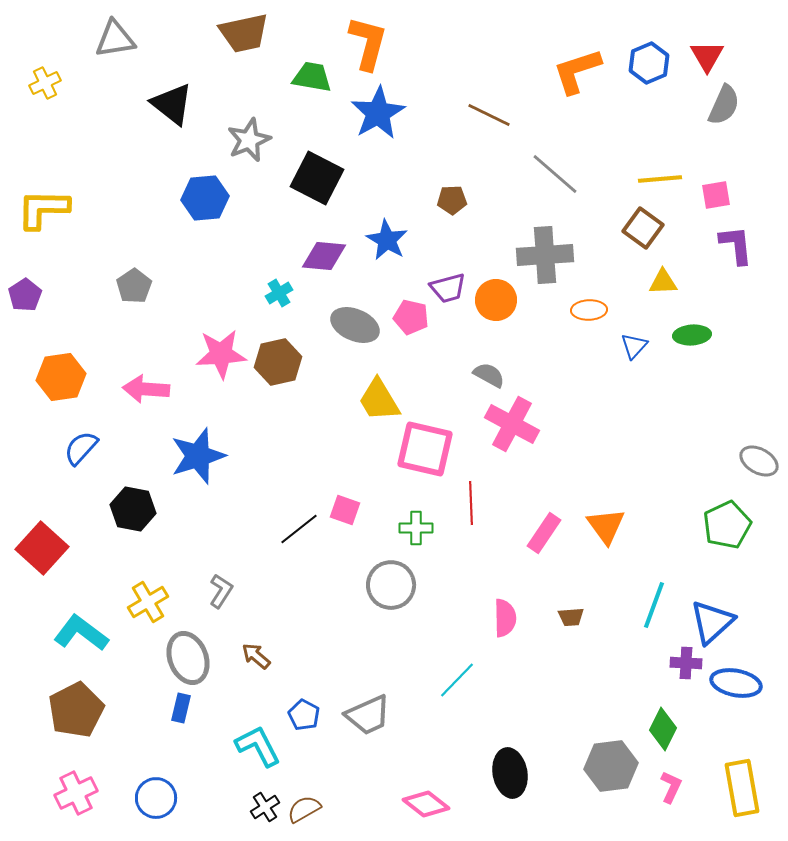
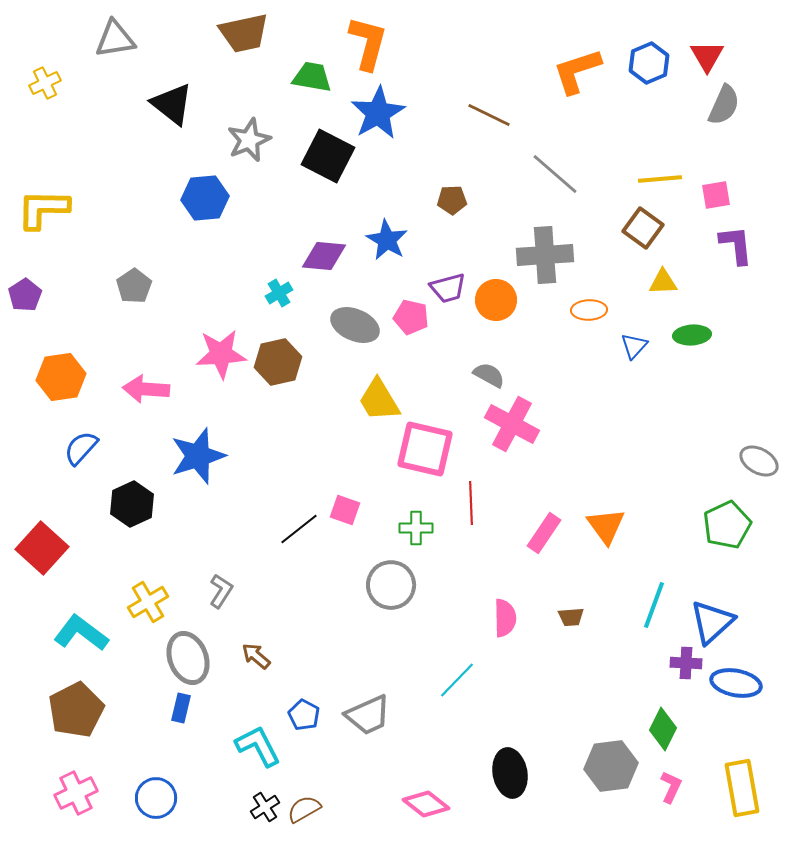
black square at (317, 178): moved 11 px right, 22 px up
black hexagon at (133, 509): moved 1 px left, 5 px up; rotated 24 degrees clockwise
